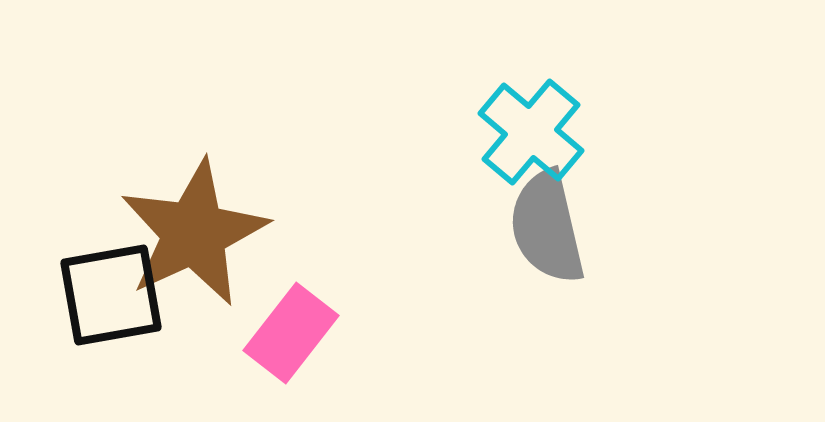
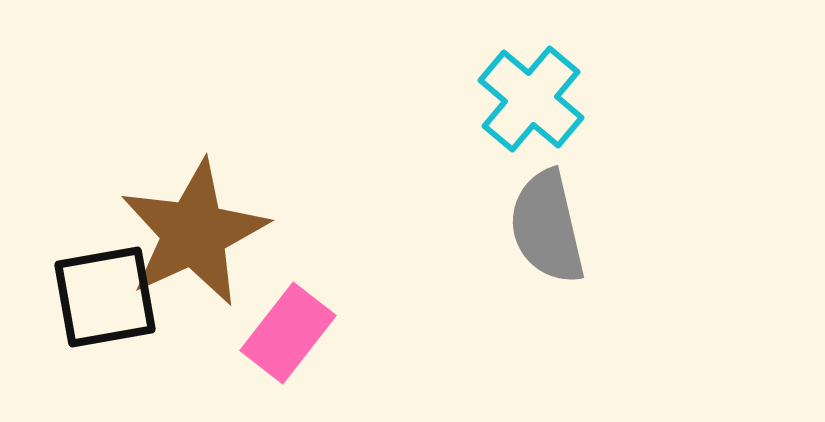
cyan cross: moved 33 px up
black square: moved 6 px left, 2 px down
pink rectangle: moved 3 px left
